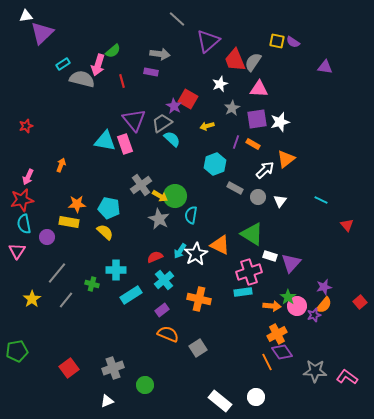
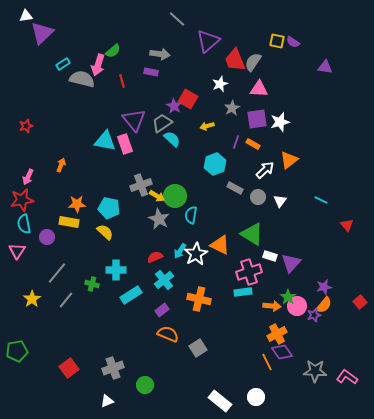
orange triangle at (286, 159): moved 3 px right, 1 px down
gray cross at (141, 185): rotated 15 degrees clockwise
yellow arrow at (160, 196): moved 3 px left
